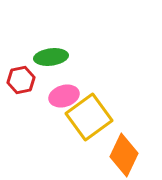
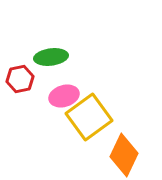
red hexagon: moved 1 px left, 1 px up
